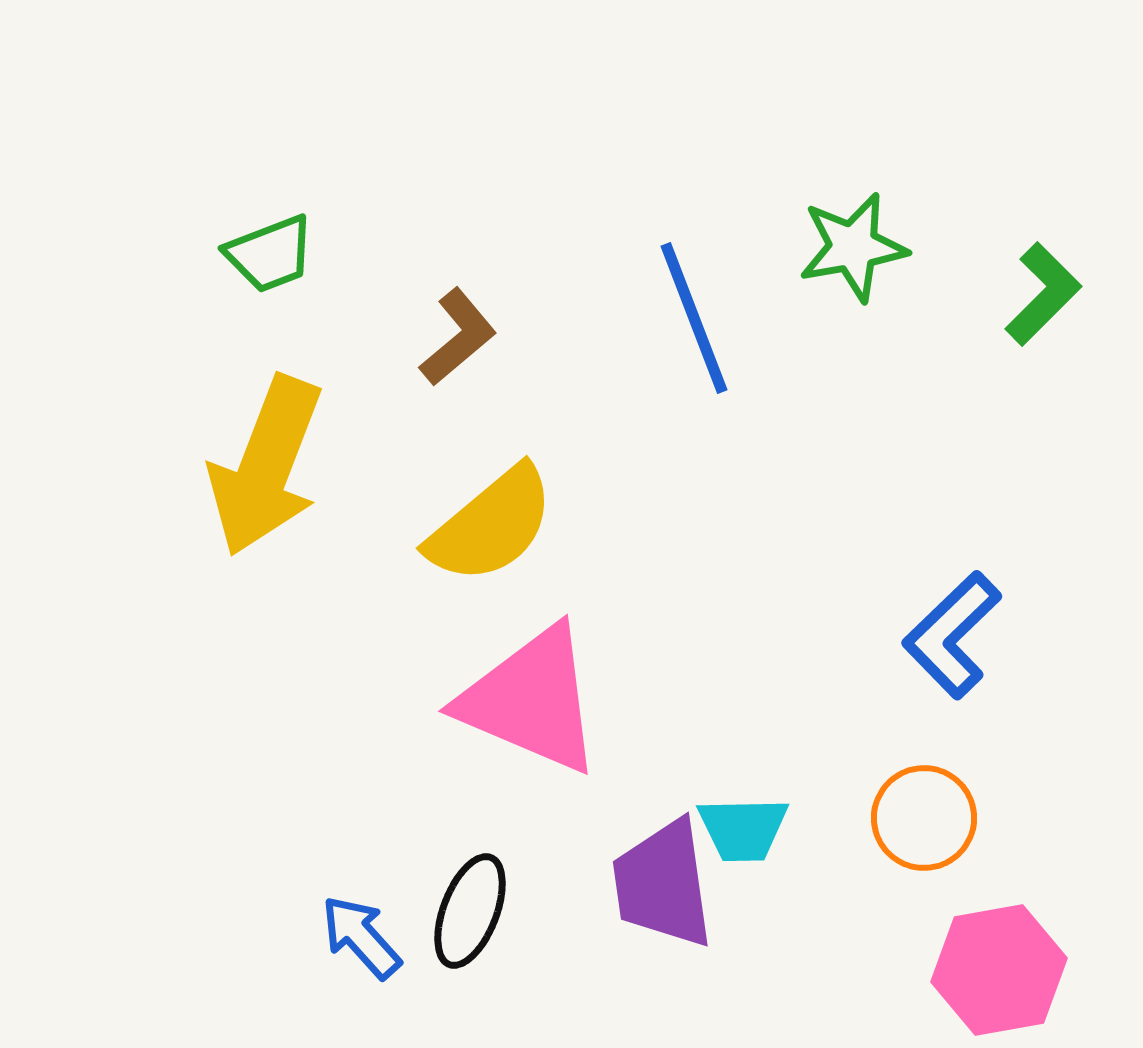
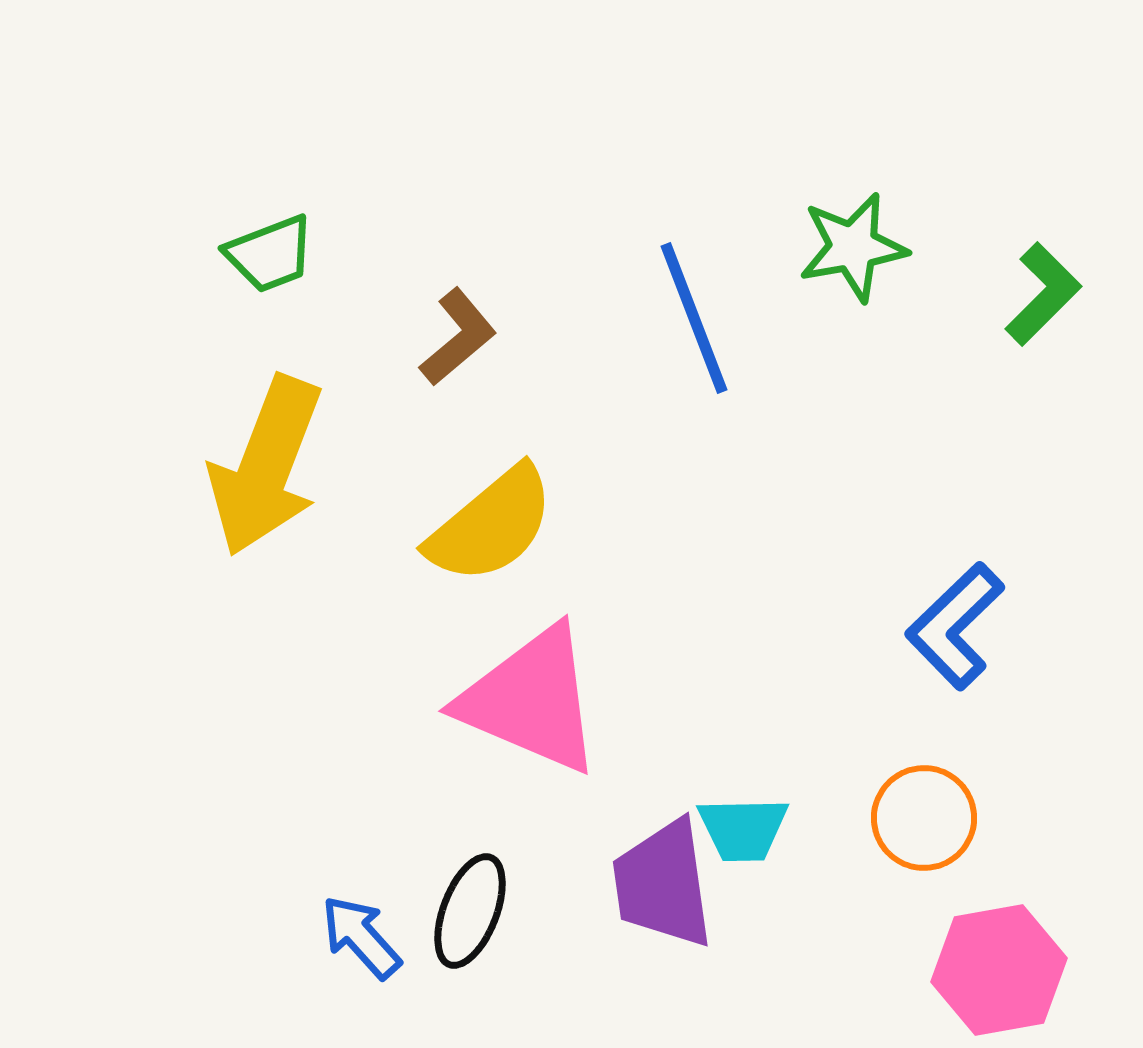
blue L-shape: moved 3 px right, 9 px up
